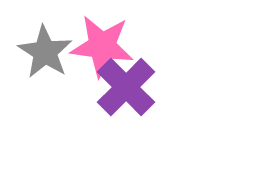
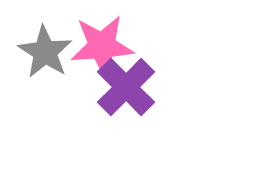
pink star: rotated 12 degrees counterclockwise
